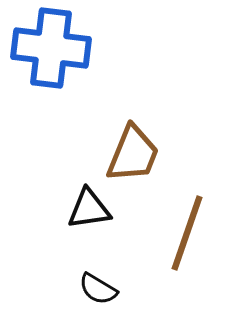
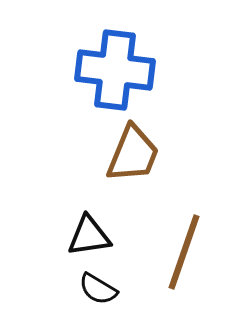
blue cross: moved 64 px right, 22 px down
black triangle: moved 27 px down
brown line: moved 3 px left, 19 px down
